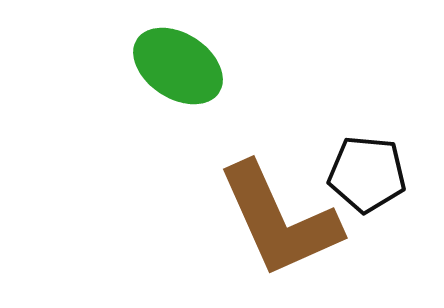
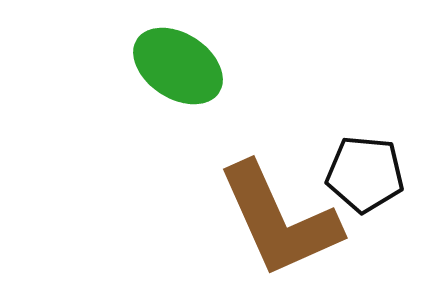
black pentagon: moved 2 px left
